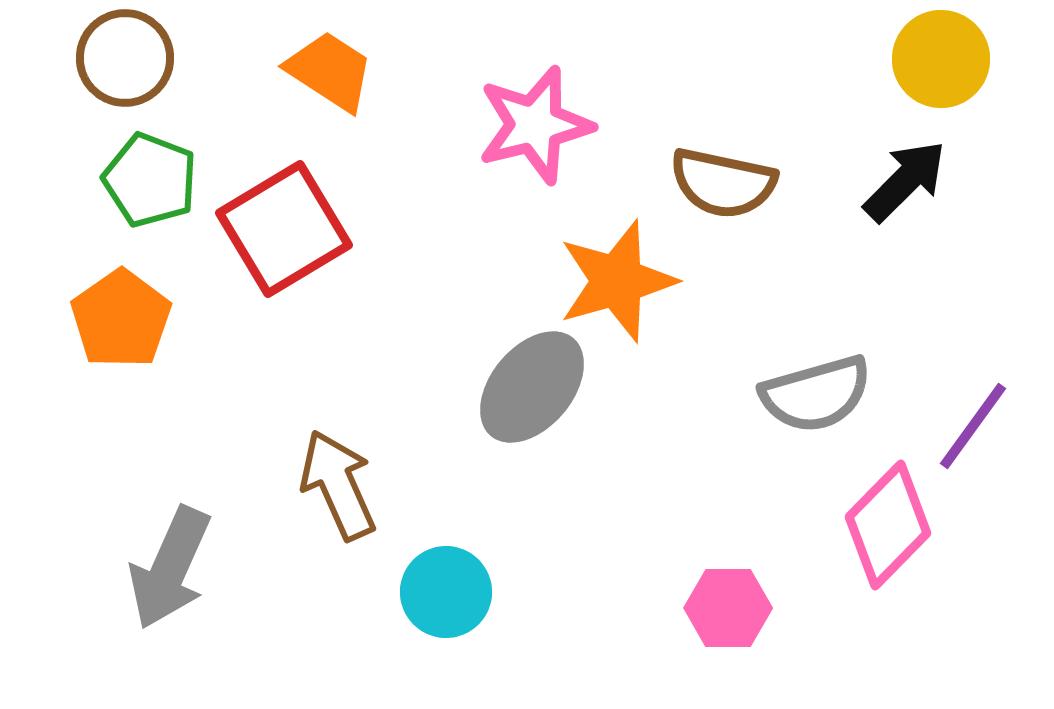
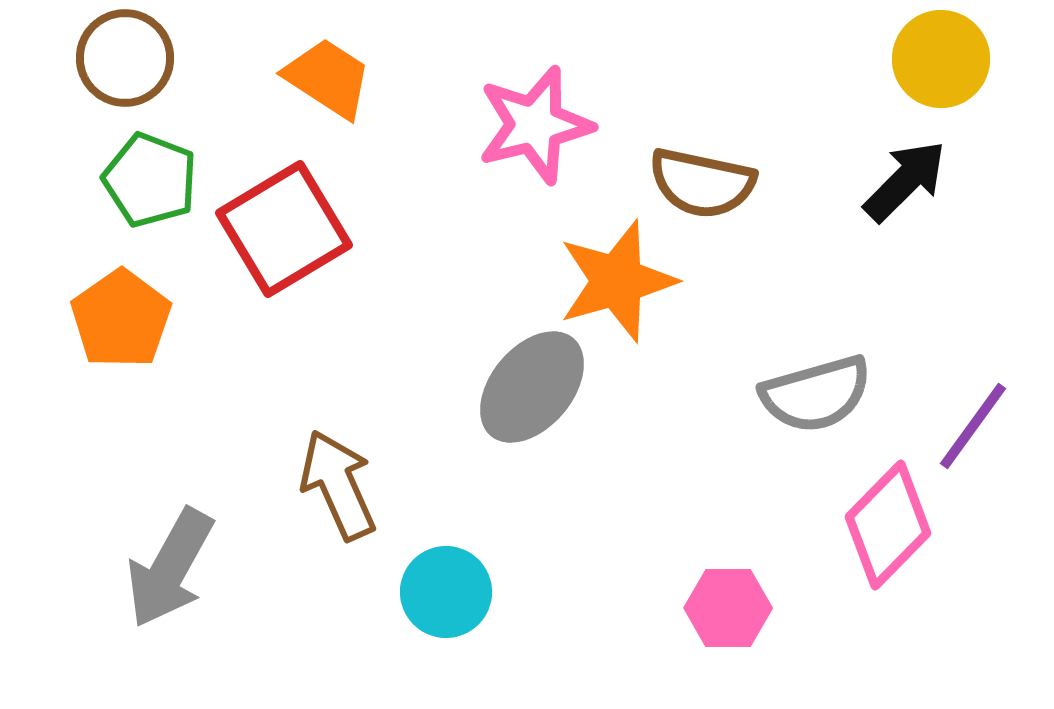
orange trapezoid: moved 2 px left, 7 px down
brown semicircle: moved 21 px left
gray arrow: rotated 5 degrees clockwise
